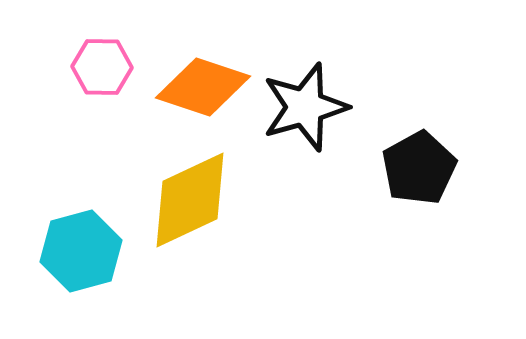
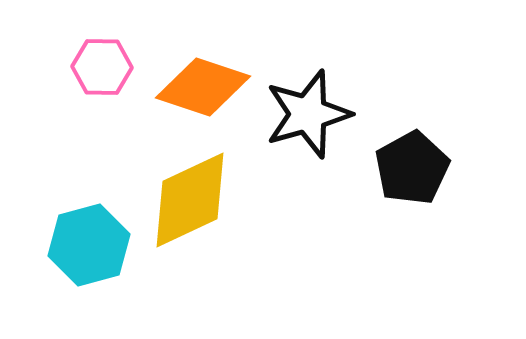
black star: moved 3 px right, 7 px down
black pentagon: moved 7 px left
cyan hexagon: moved 8 px right, 6 px up
